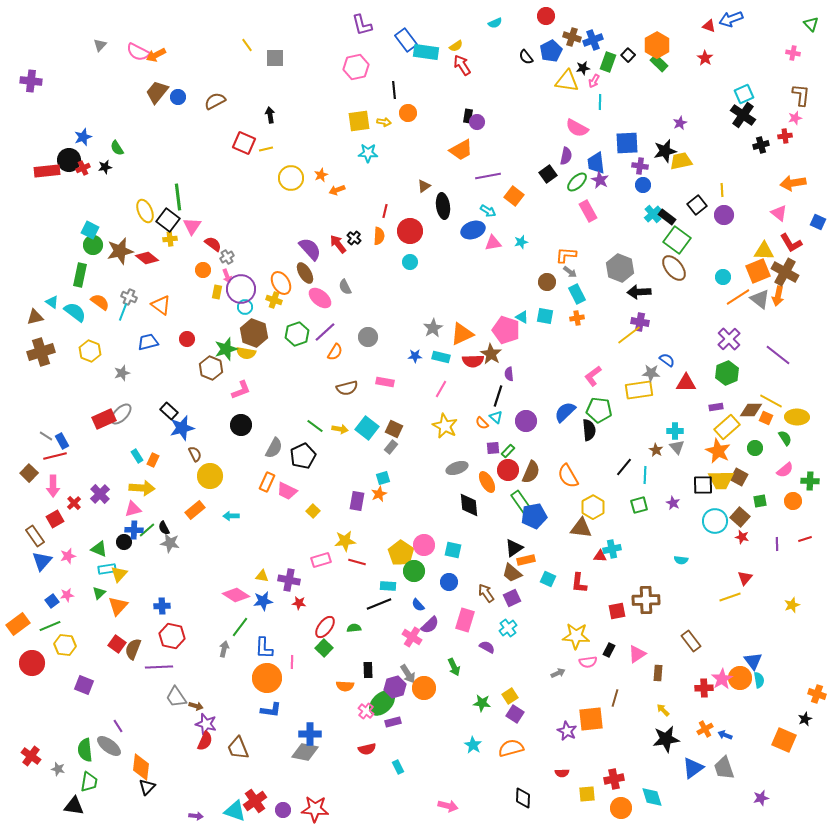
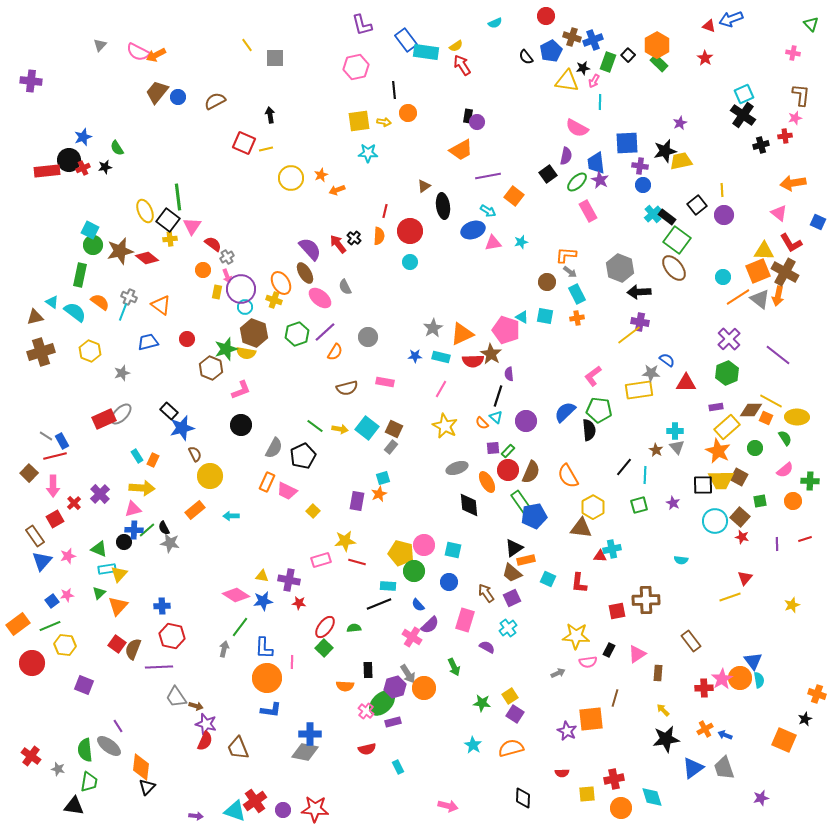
yellow pentagon at (401, 553): rotated 20 degrees counterclockwise
